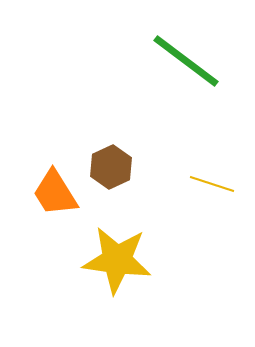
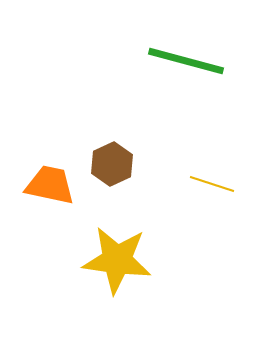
green line: rotated 22 degrees counterclockwise
brown hexagon: moved 1 px right, 3 px up
orange trapezoid: moved 5 px left, 8 px up; rotated 134 degrees clockwise
